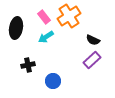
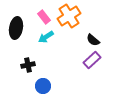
black semicircle: rotated 16 degrees clockwise
blue circle: moved 10 px left, 5 px down
